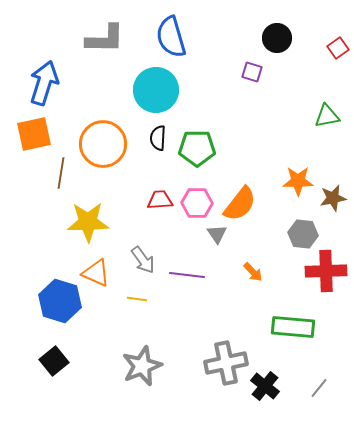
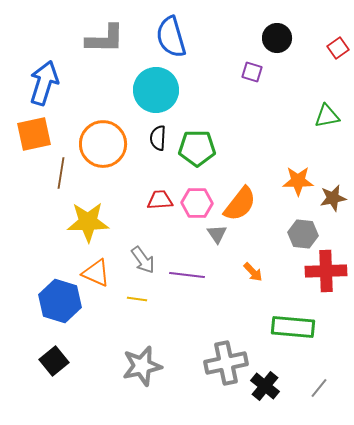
gray star: rotated 9 degrees clockwise
